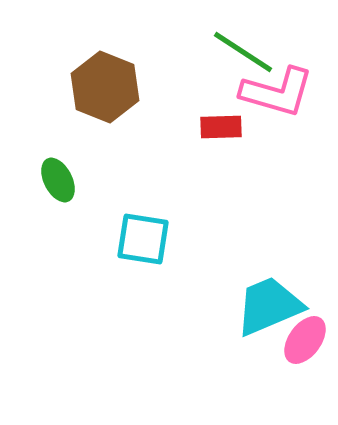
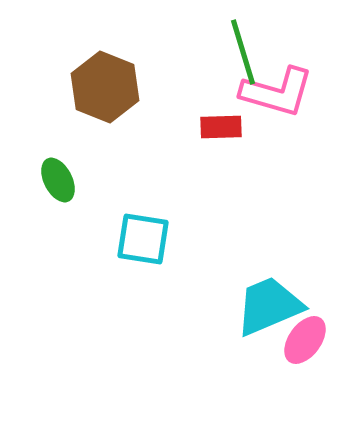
green line: rotated 40 degrees clockwise
